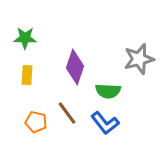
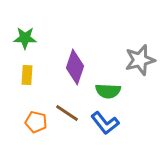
gray star: moved 1 px right, 1 px down
brown line: rotated 20 degrees counterclockwise
